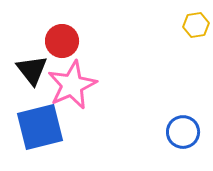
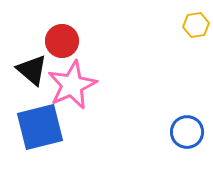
black triangle: rotated 12 degrees counterclockwise
blue circle: moved 4 px right
